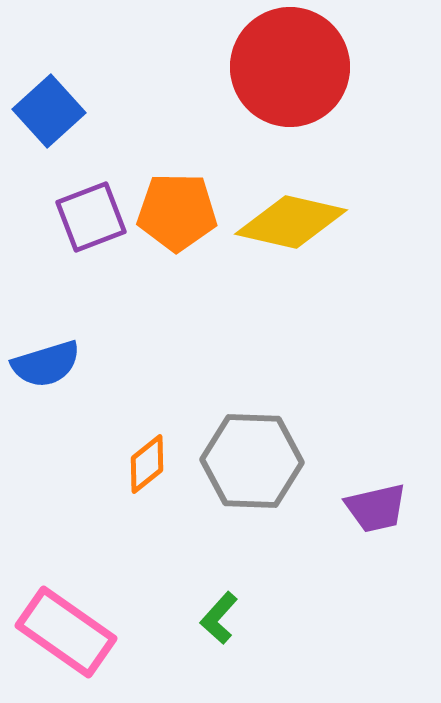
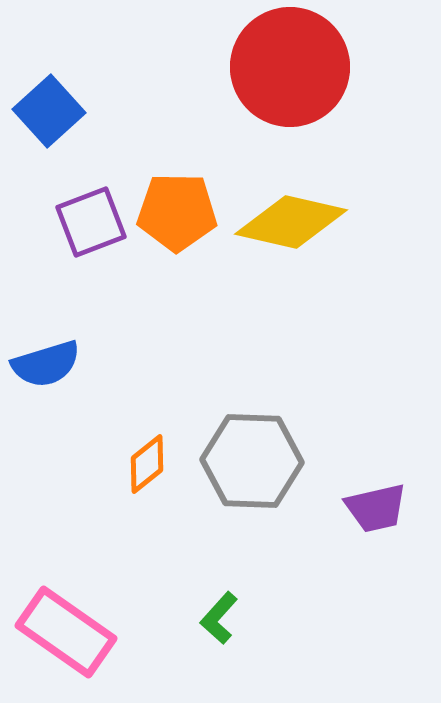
purple square: moved 5 px down
